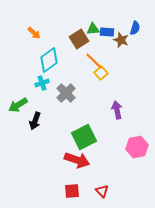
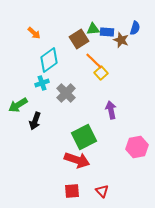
purple arrow: moved 6 px left
